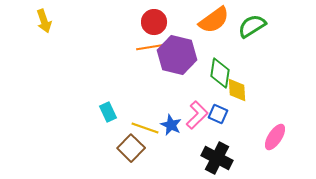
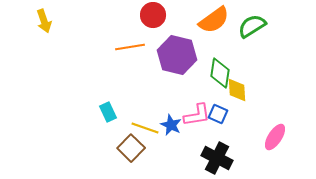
red circle: moved 1 px left, 7 px up
orange line: moved 21 px left
pink L-shape: rotated 36 degrees clockwise
